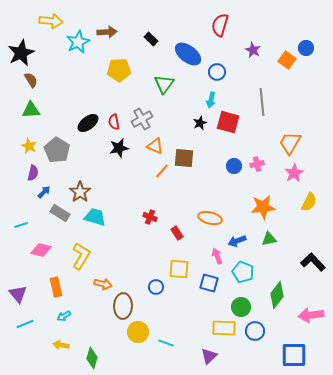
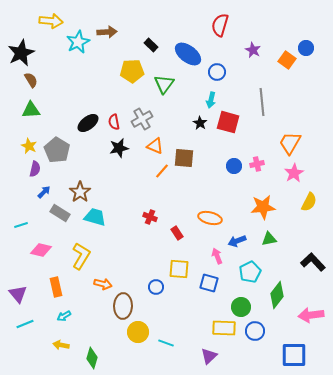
black rectangle at (151, 39): moved 6 px down
yellow pentagon at (119, 70): moved 13 px right, 1 px down
black star at (200, 123): rotated 16 degrees counterclockwise
purple semicircle at (33, 173): moved 2 px right, 4 px up
cyan pentagon at (243, 272): moved 7 px right; rotated 25 degrees clockwise
